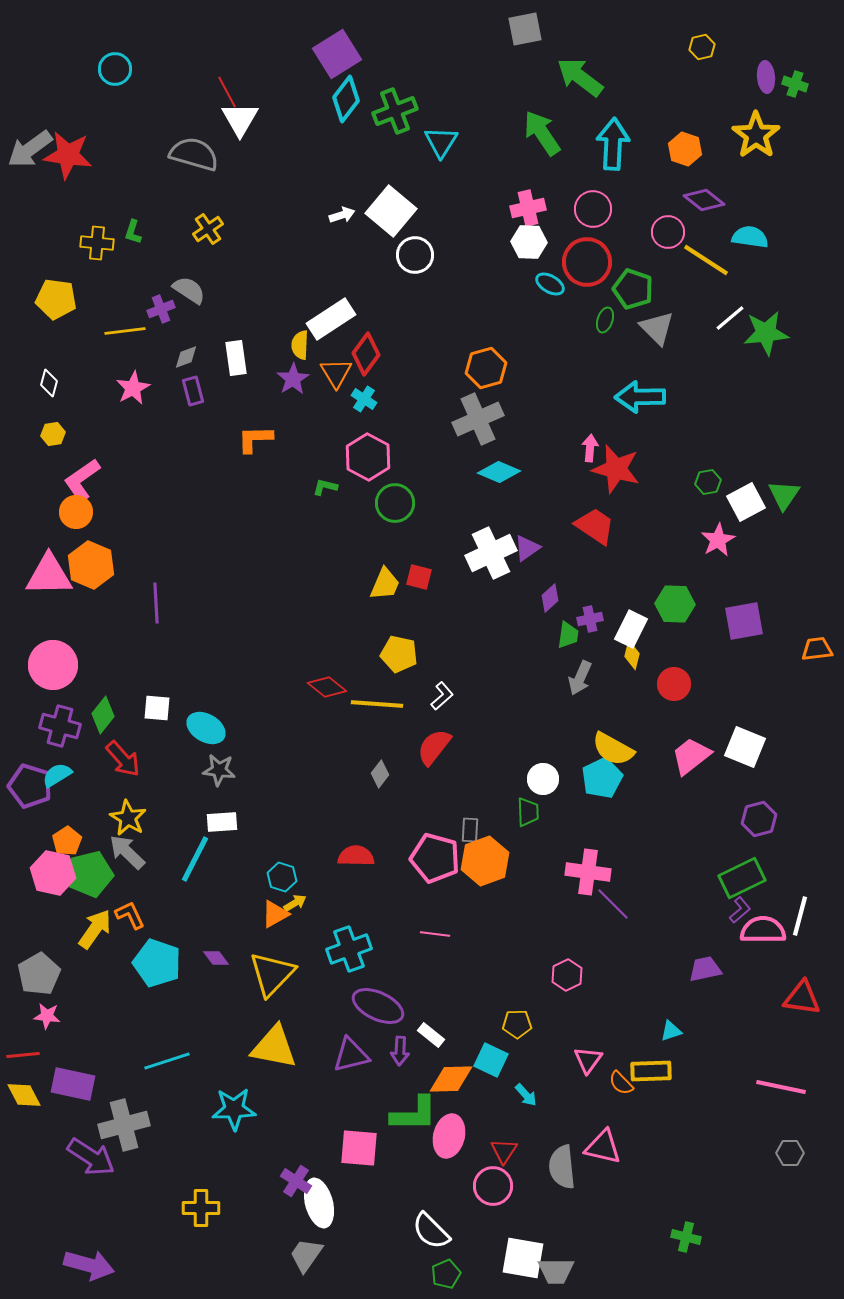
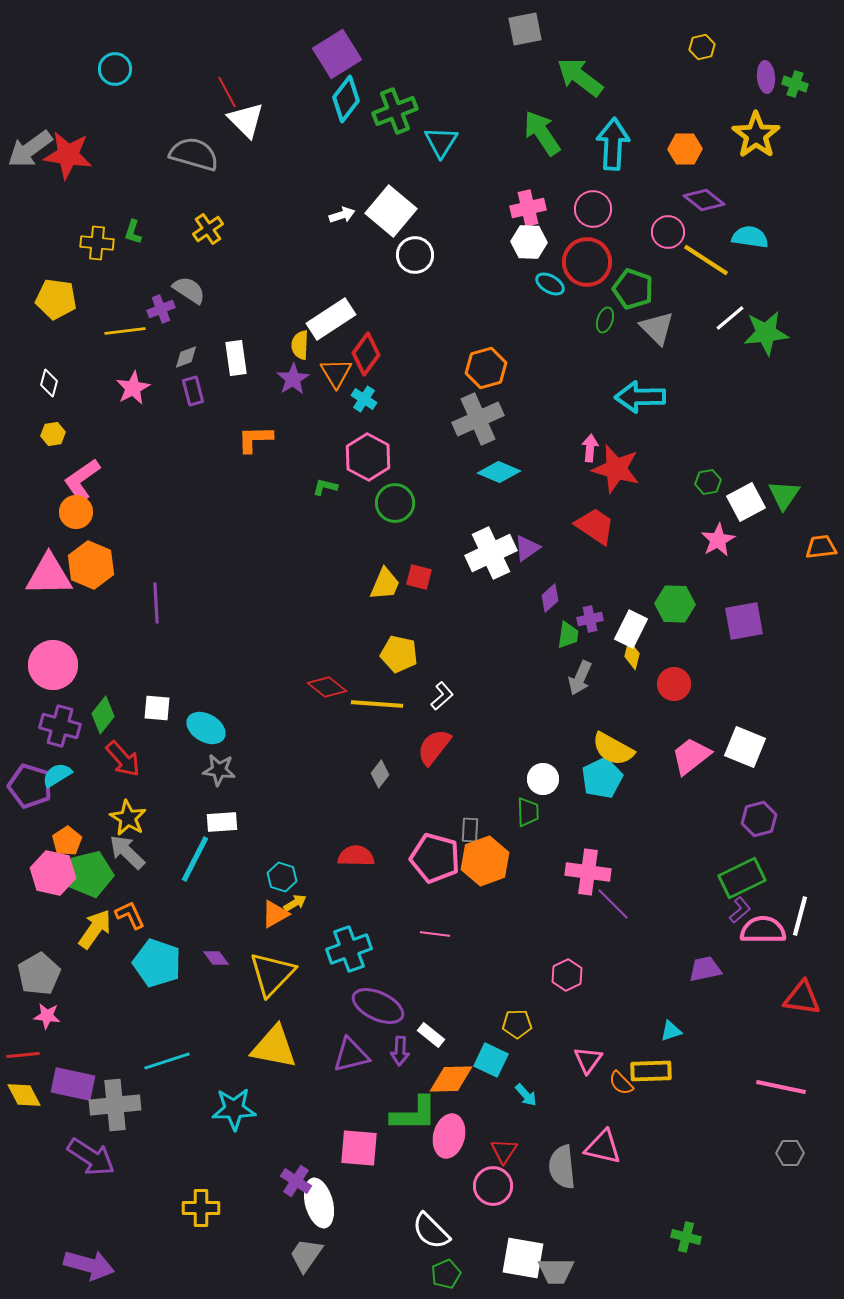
white triangle at (240, 119): moved 6 px right, 1 px down; rotated 15 degrees counterclockwise
orange hexagon at (685, 149): rotated 20 degrees counterclockwise
orange trapezoid at (817, 649): moved 4 px right, 102 px up
gray cross at (124, 1125): moved 9 px left, 20 px up; rotated 9 degrees clockwise
